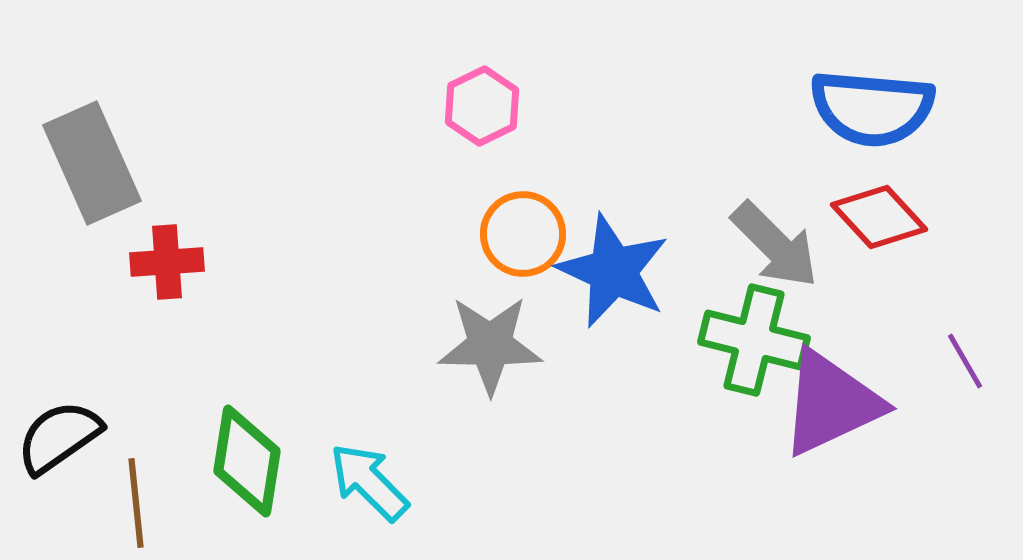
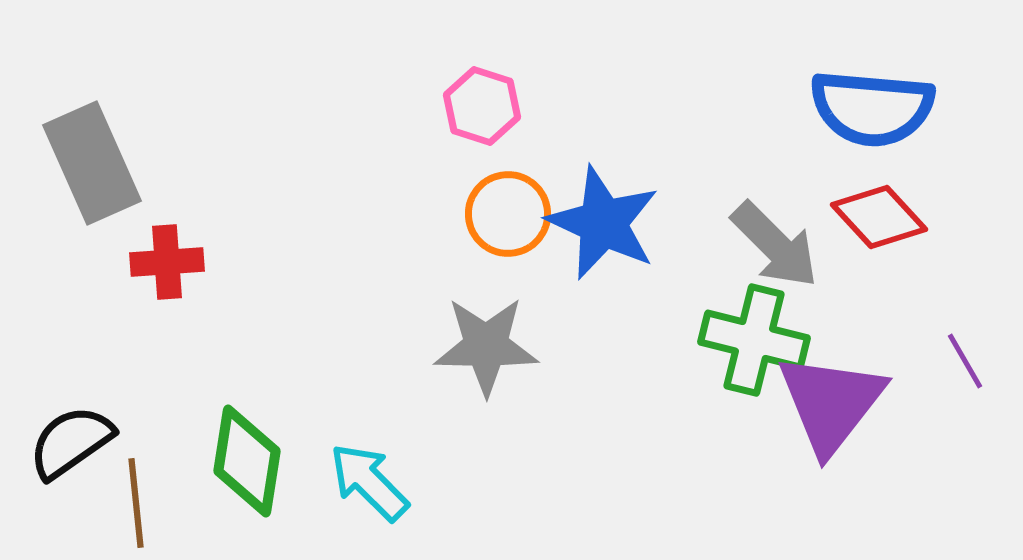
pink hexagon: rotated 16 degrees counterclockwise
orange circle: moved 15 px left, 20 px up
blue star: moved 10 px left, 48 px up
gray star: moved 4 px left, 1 px down
purple triangle: rotated 27 degrees counterclockwise
black semicircle: moved 12 px right, 5 px down
